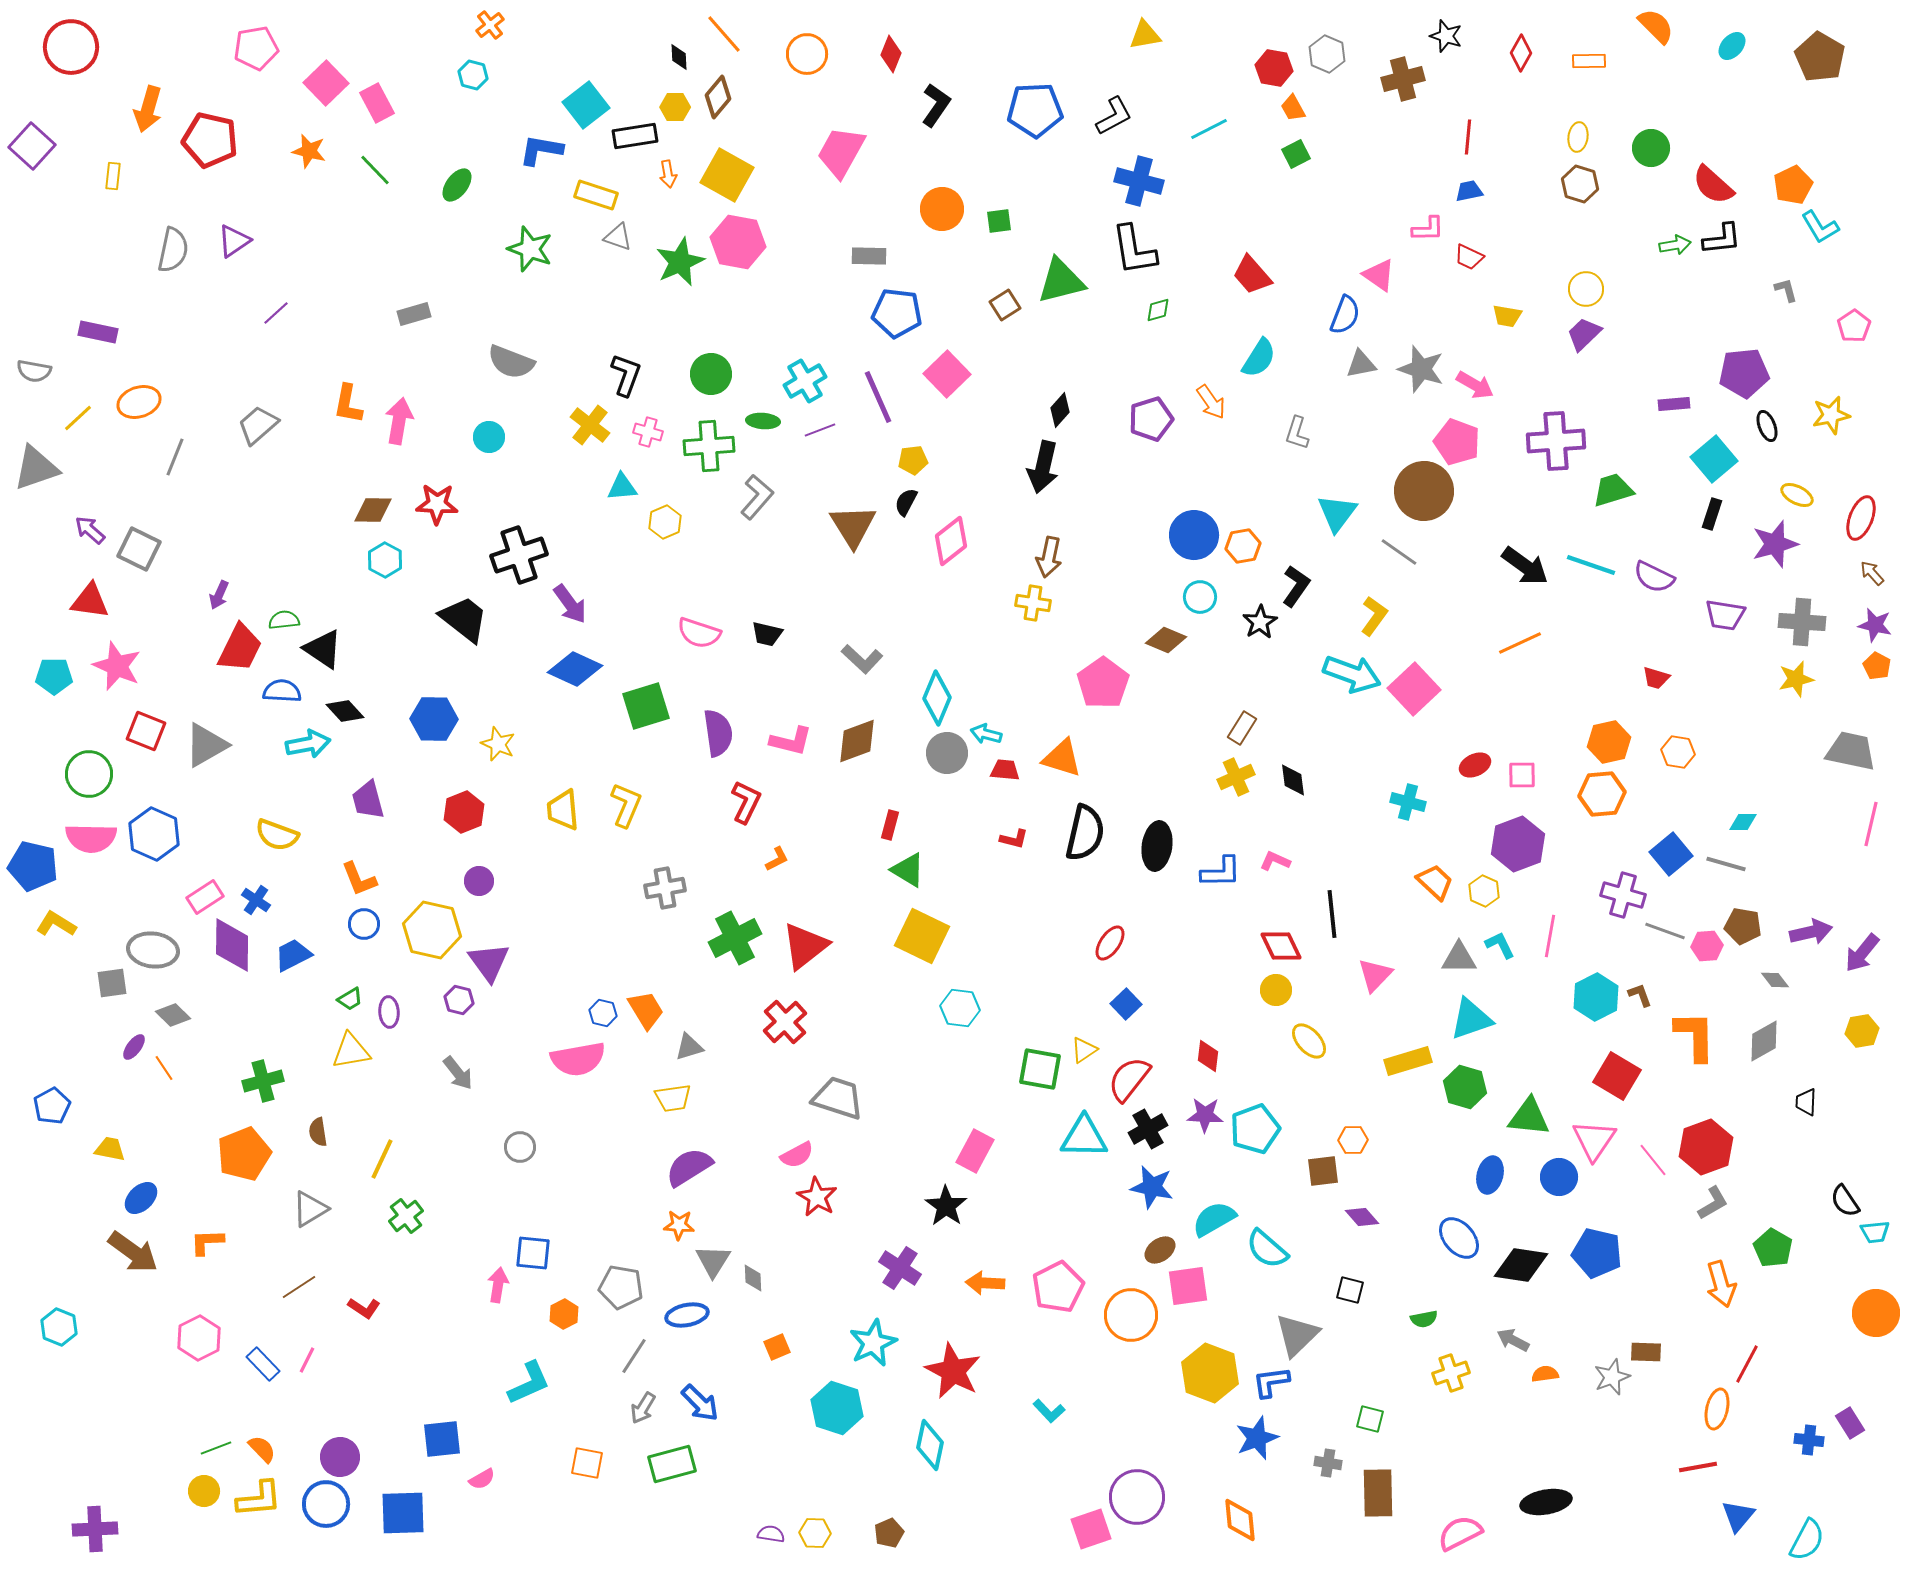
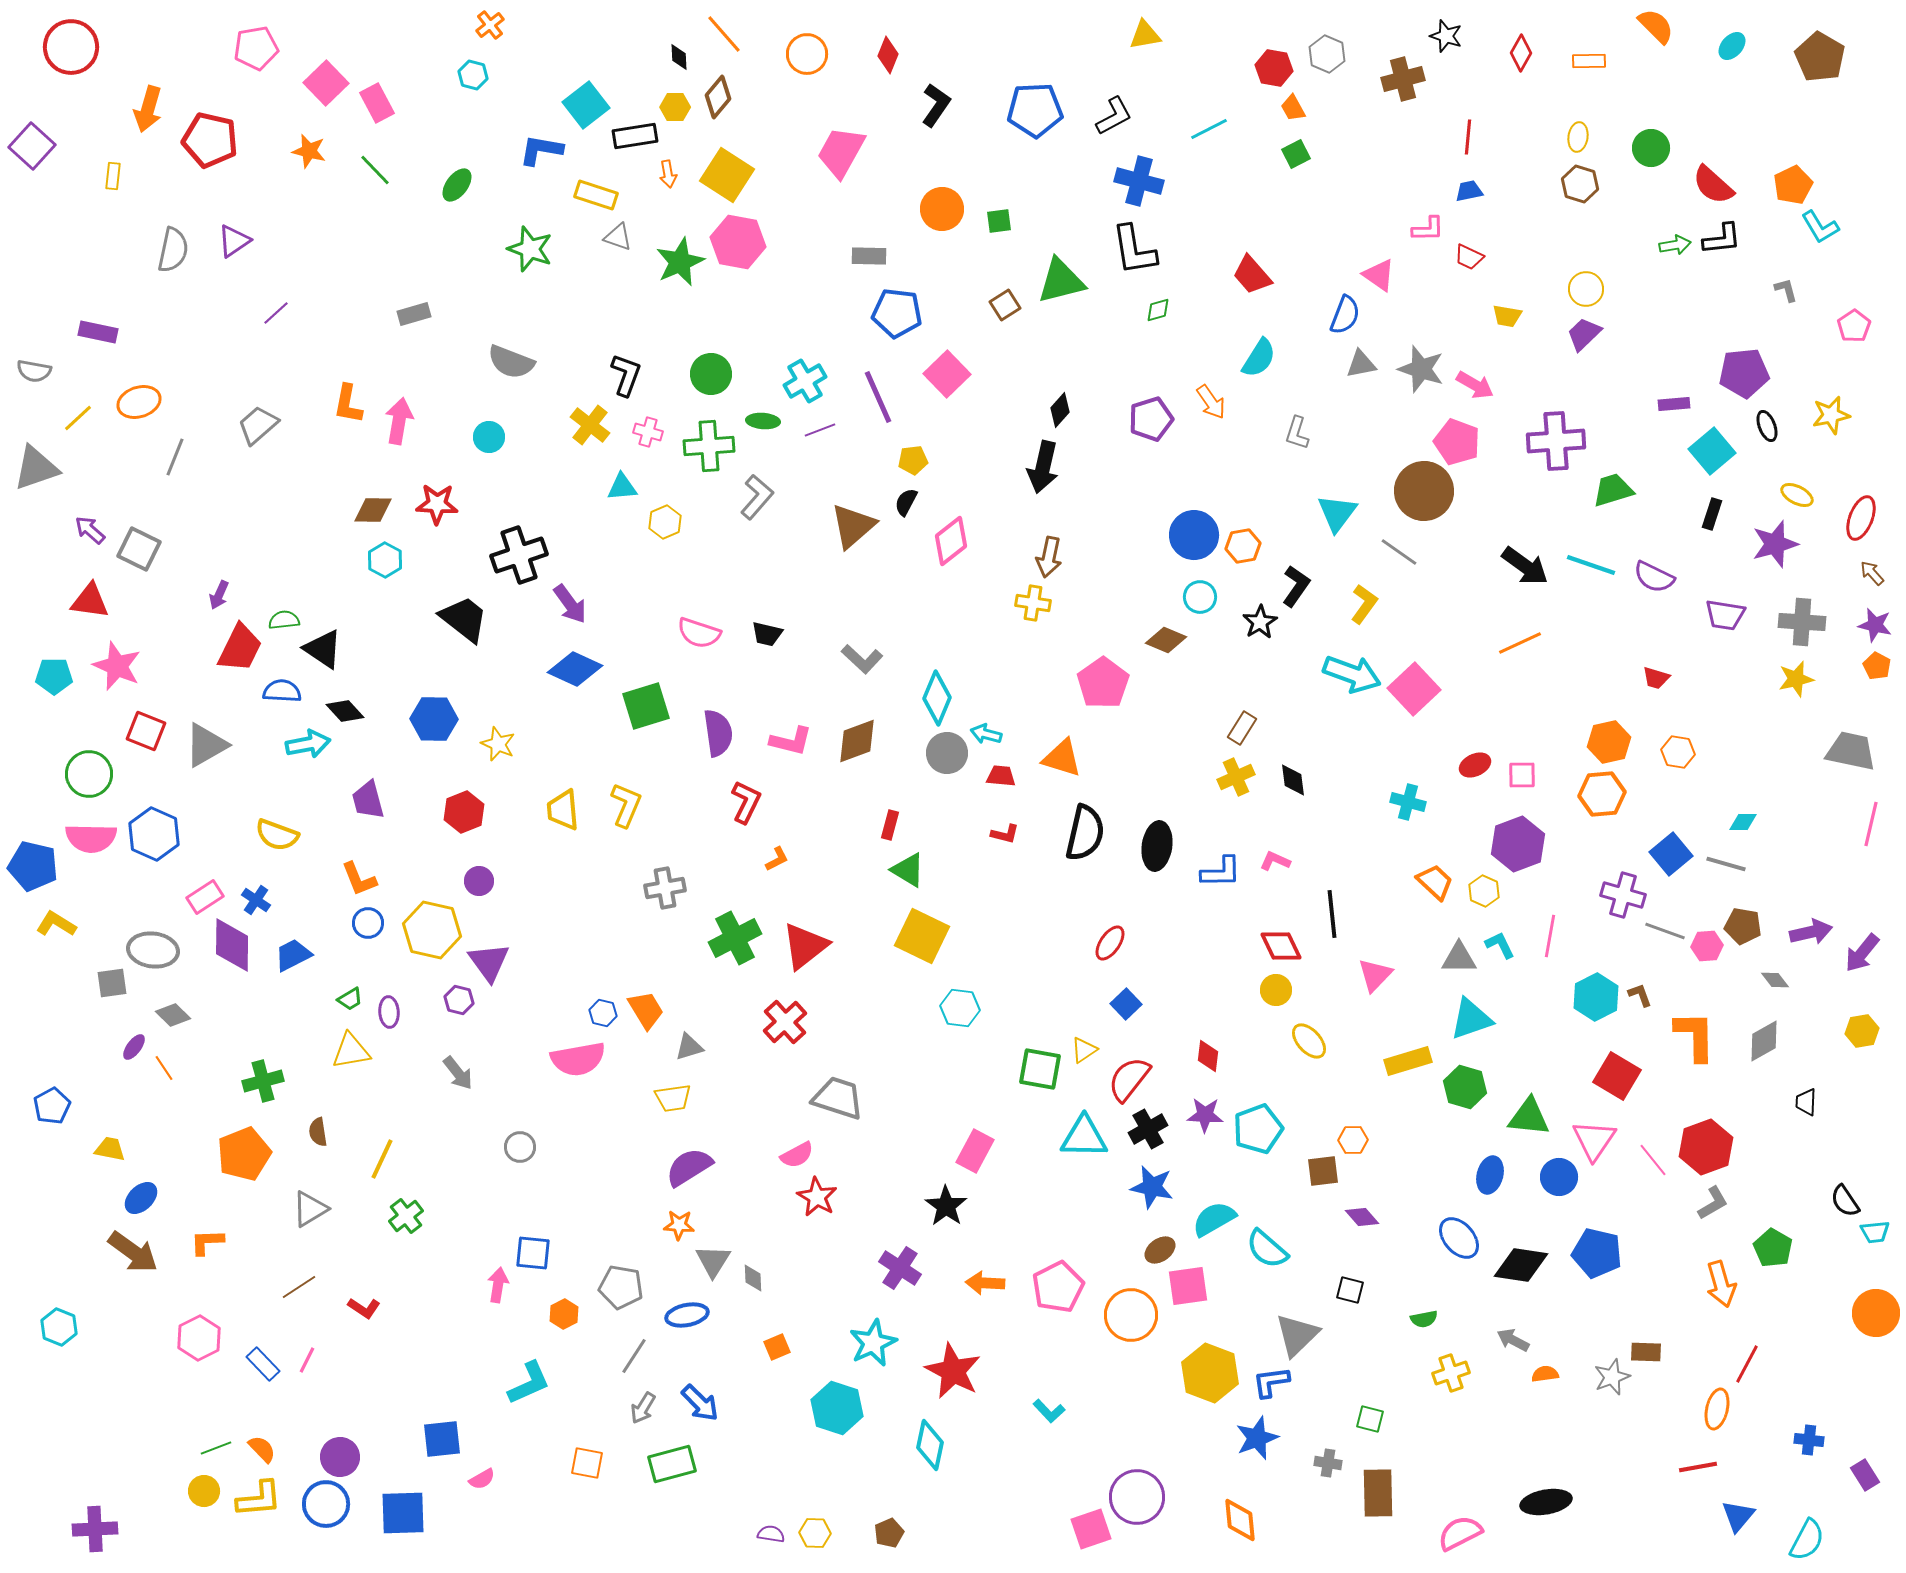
red diamond at (891, 54): moved 3 px left, 1 px down
yellow square at (727, 175): rotated 4 degrees clockwise
cyan square at (1714, 459): moved 2 px left, 8 px up
brown triangle at (853, 526): rotated 21 degrees clockwise
yellow L-shape at (1374, 616): moved 10 px left, 12 px up
red trapezoid at (1005, 770): moved 4 px left, 6 px down
red L-shape at (1014, 839): moved 9 px left, 5 px up
blue circle at (364, 924): moved 4 px right, 1 px up
cyan pentagon at (1255, 1129): moved 3 px right
purple rectangle at (1850, 1423): moved 15 px right, 52 px down
